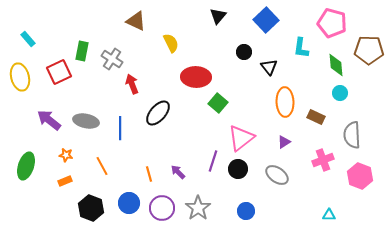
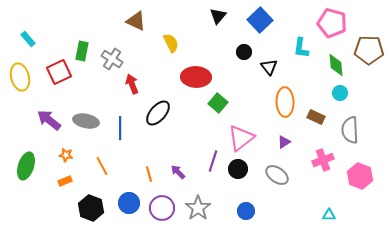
blue square at (266, 20): moved 6 px left
gray semicircle at (352, 135): moved 2 px left, 5 px up
